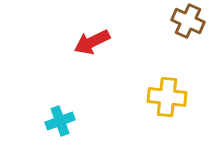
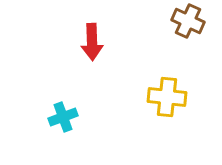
red arrow: rotated 66 degrees counterclockwise
cyan cross: moved 3 px right, 4 px up
